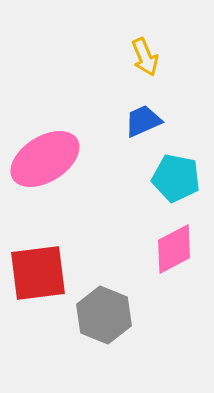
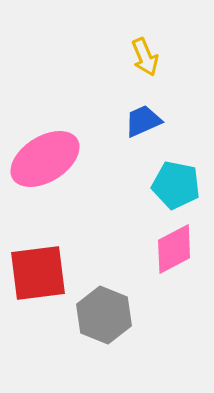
cyan pentagon: moved 7 px down
